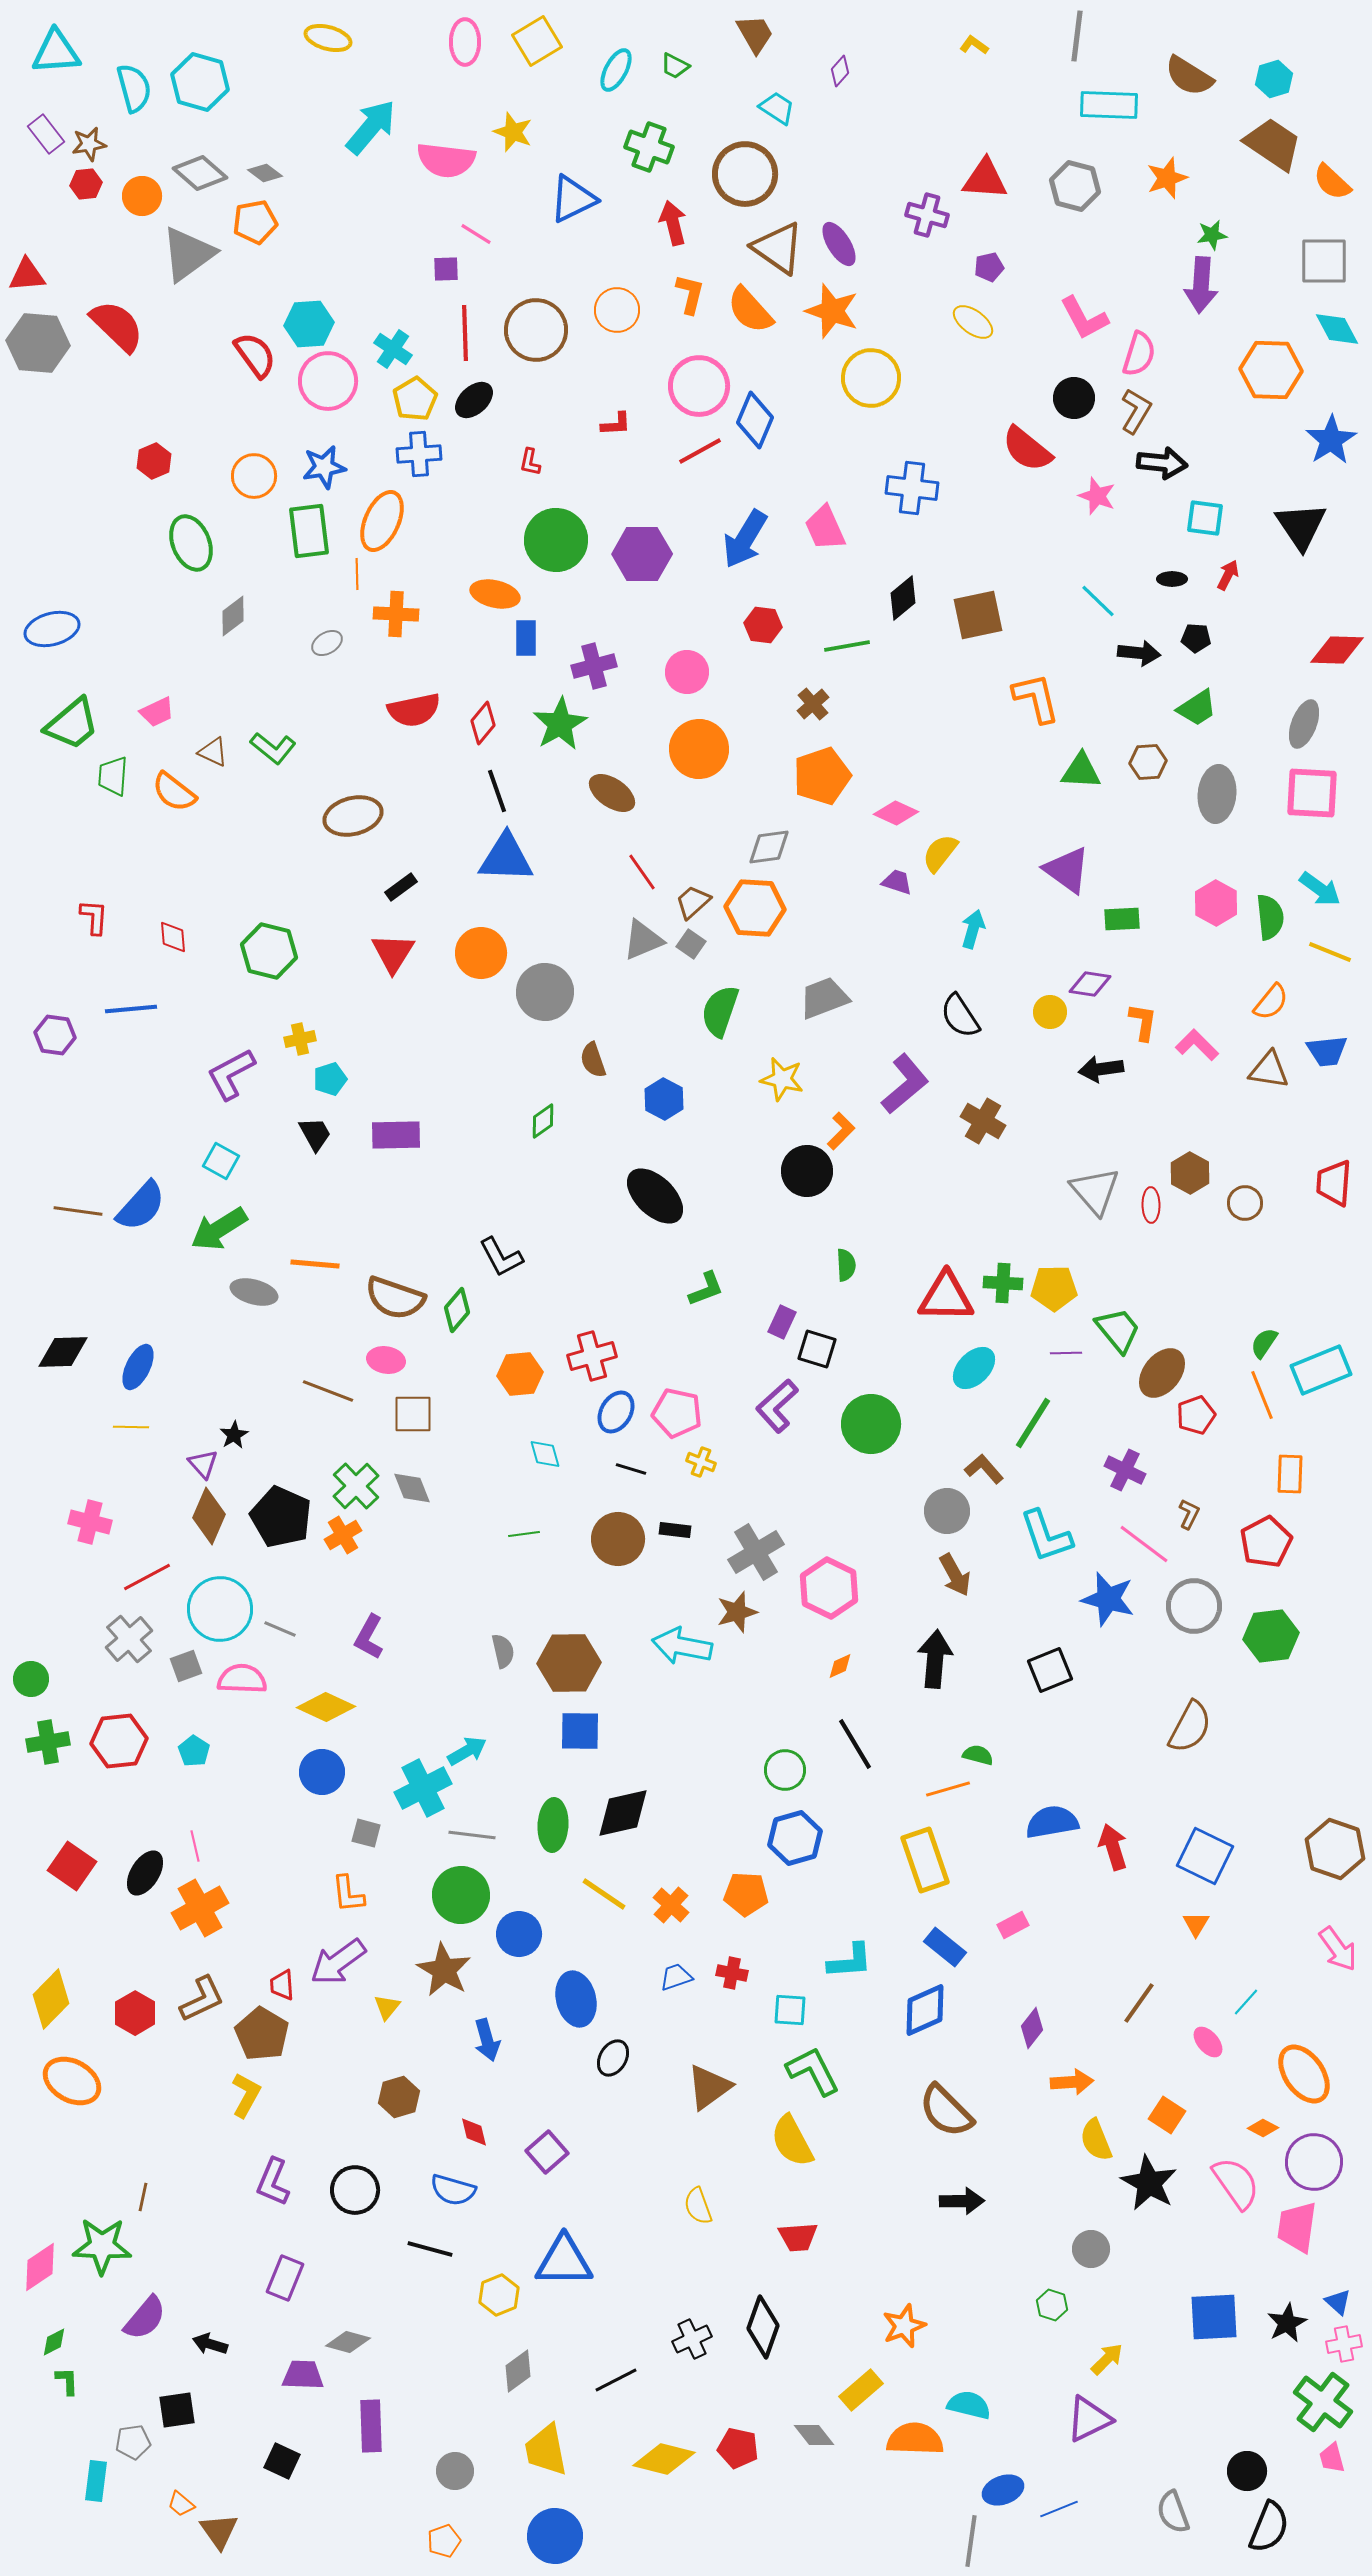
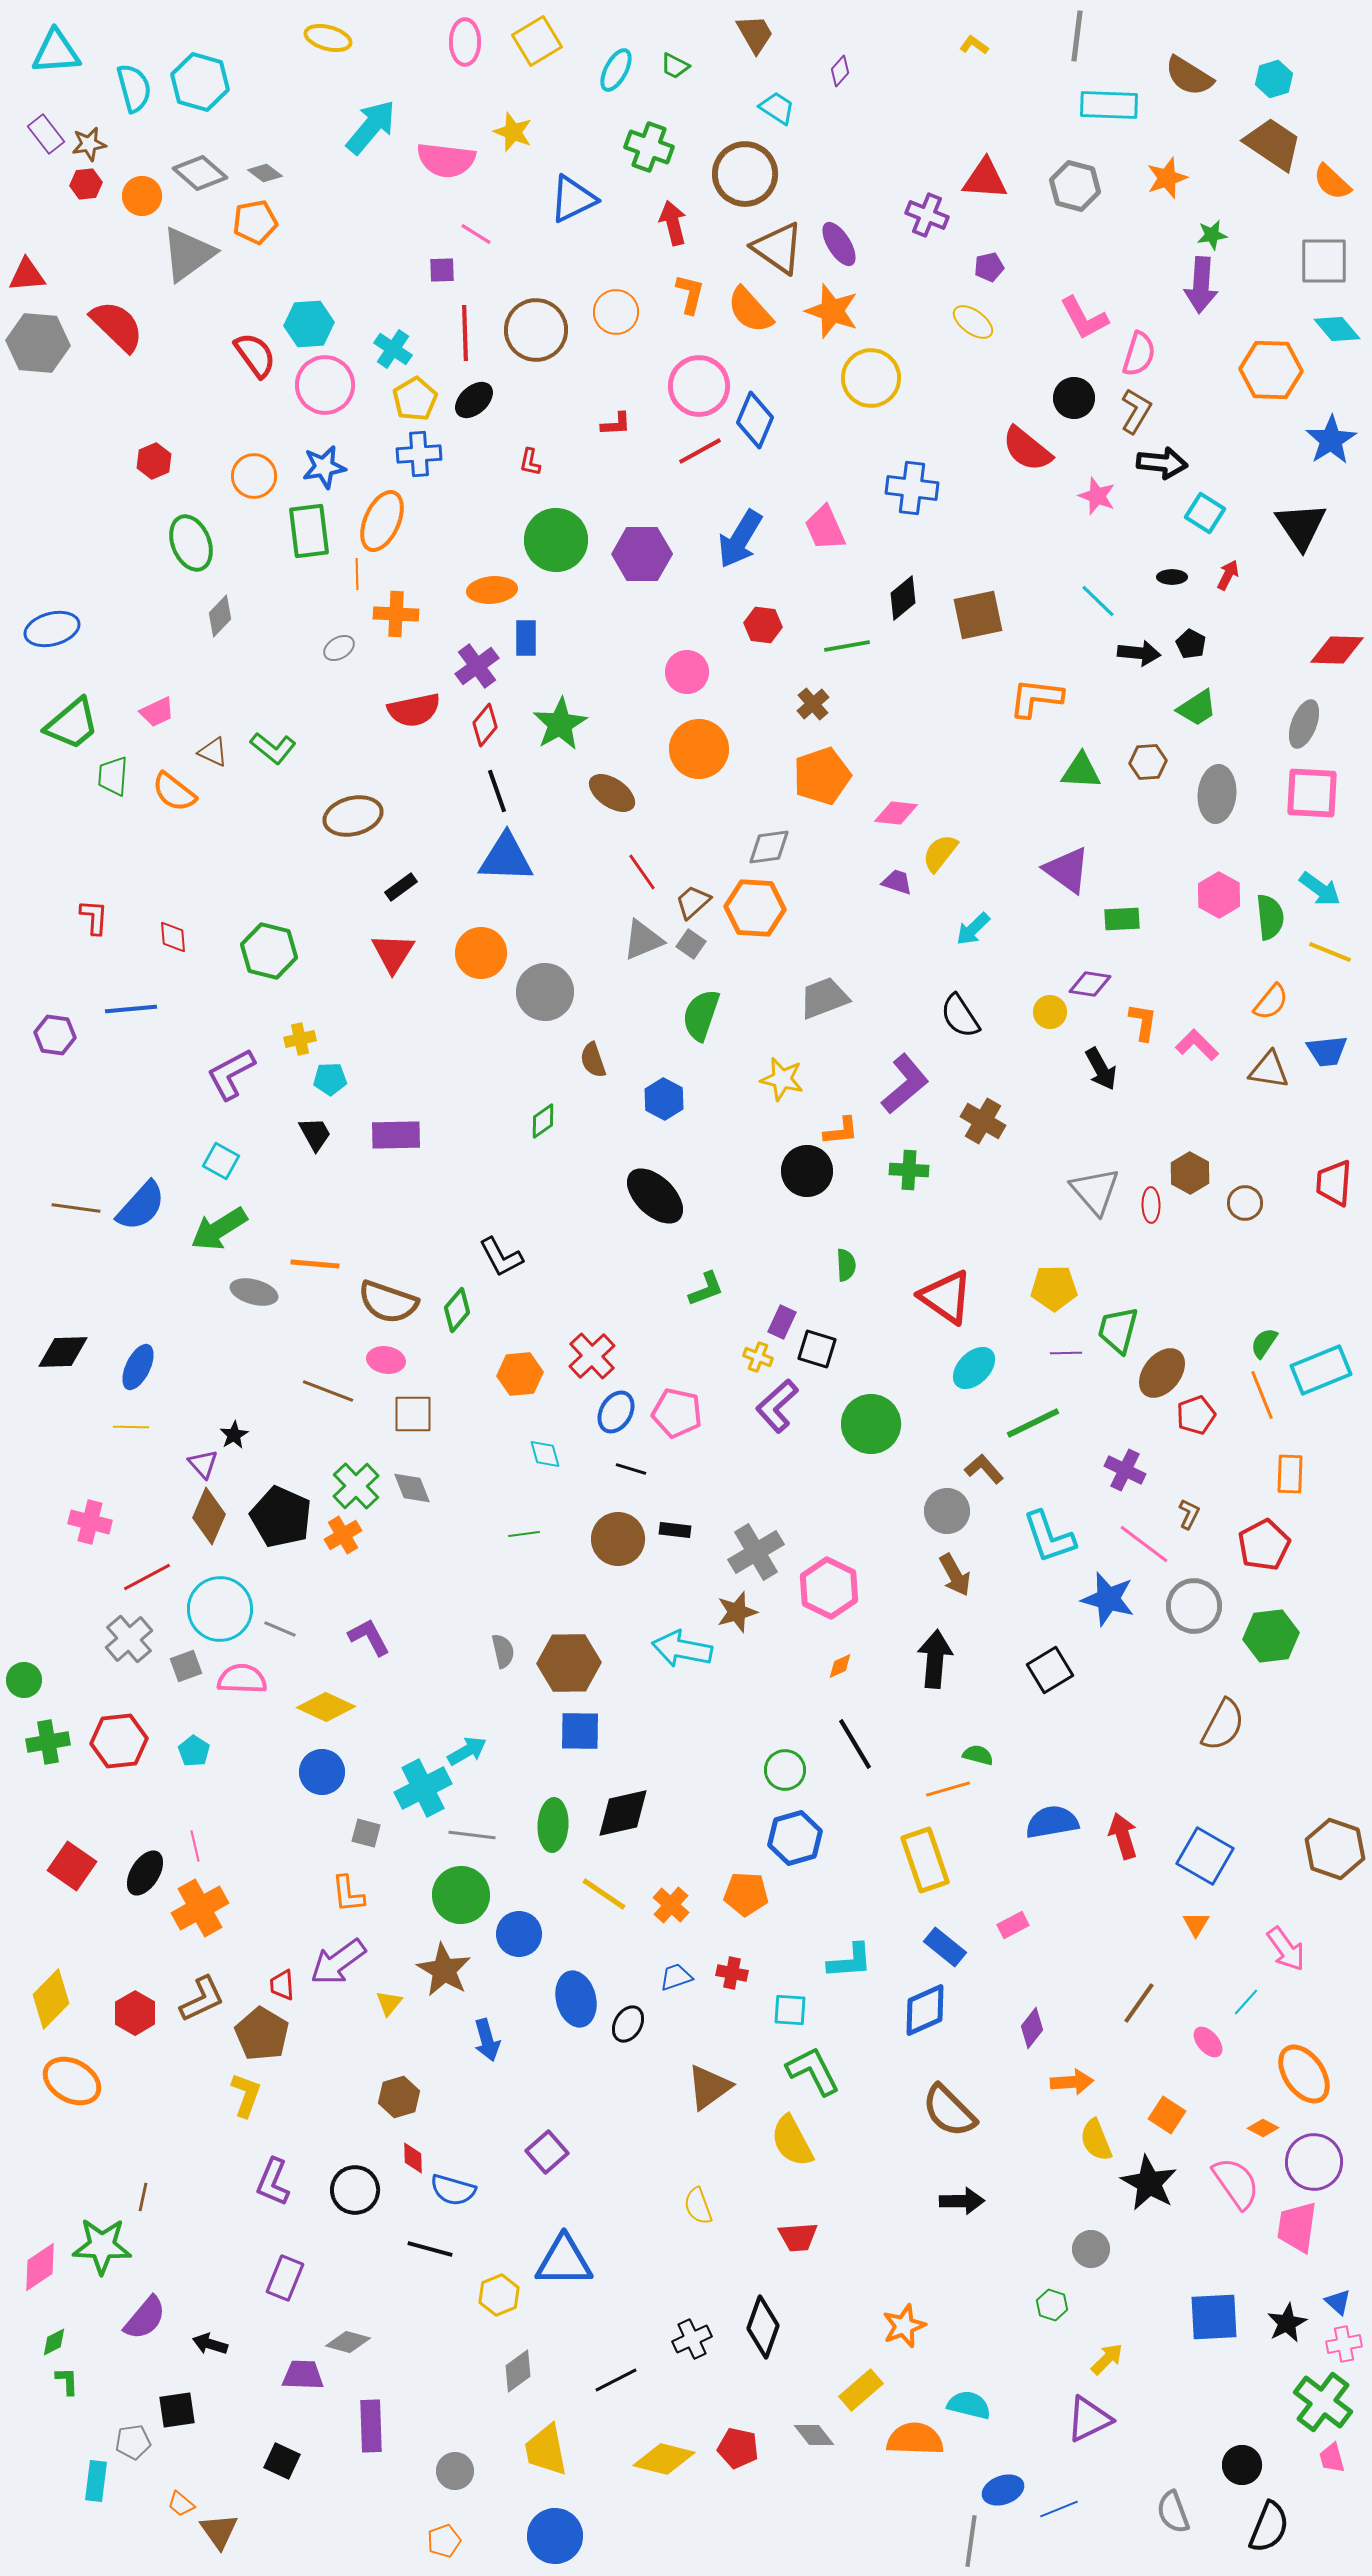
purple cross at (927, 215): rotated 6 degrees clockwise
purple square at (446, 269): moved 4 px left, 1 px down
orange circle at (617, 310): moved 1 px left, 2 px down
cyan diamond at (1337, 329): rotated 12 degrees counterclockwise
pink circle at (328, 381): moved 3 px left, 4 px down
cyan square at (1205, 518): moved 5 px up; rotated 24 degrees clockwise
blue arrow at (745, 539): moved 5 px left
black ellipse at (1172, 579): moved 2 px up
orange ellipse at (495, 594): moved 3 px left, 4 px up; rotated 18 degrees counterclockwise
gray diamond at (233, 616): moved 13 px left; rotated 9 degrees counterclockwise
black pentagon at (1196, 638): moved 5 px left, 6 px down; rotated 24 degrees clockwise
gray ellipse at (327, 643): moved 12 px right, 5 px down
purple cross at (594, 666): moved 117 px left; rotated 21 degrees counterclockwise
orange L-shape at (1036, 698): rotated 70 degrees counterclockwise
red diamond at (483, 723): moved 2 px right, 2 px down
pink diamond at (896, 813): rotated 18 degrees counterclockwise
pink hexagon at (1216, 903): moved 3 px right, 8 px up
cyan arrow at (973, 929): rotated 150 degrees counterclockwise
green semicircle at (720, 1011): moved 19 px left, 4 px down
black arrow at (1101, 1069): rotated 111 degrees counterclockwise
cyan pentagon at (330, 1079): rotated 16 degrees clockwise
orange L-shape at (841, 1131): rotated 39 degrees clockwise
brown line at (78, 1211): moved 2 px left, 3 px up
green cross at (1003, 1283): moved 94 px left, 113 px up
red triangle at (946, 1297): rotated 34 degrees clockwise
brown semicircle at (395, 1298): moved 7 px left, 4 px down
green trapezoid at (1118, 1330): rotated 126 degrees counterclockwise
red cross at (592, 1356): rotated 27 degrees counterclockwise
green line at (1033, 1423): rotated 32 degrees clockwise
yellow cross at (701, 1462): moved 57 px right, 105 px up
cyan L-shape at (1046, 1536): moved 3 px right, 1 px down
red pentagon at (1266, 1542): moved 2 px left, 3 px down
purple L-shape at (369, 1637): rotated 123 degrees clockwise
cyan arrow at (682, 1646): moved 3 px down
black square at (1050, 1670): rotated 9 degrees counterclockwise
green circle at (31, 1679): moved 7 px left, 1 px down
brown semicircle at (1190, 1727): moved 33 px right, 2 px up
red arrow at (1113, 1847): moved 10 px right, 11 px up
blue square at (1205, 1856): rotated 4 degrees clockwise
pink arrow at (1338, 1949): moved 52 px left
yellow triangle at (387, 2007): moved 2 px right, 4 px up
black ellipse at (613, 2058): moved 15 px right, 34 px up
yellow L-shape at (246, 2095): rotated 9 degrees counterclockwise
brown semicircle at (946, 2111): moved 3 px right
red diamond at (474, 2132): moved 61 px left, 26 px down; rotated 12 degrees clockwise
black circle at (1247, 2471): moved 5 px left, 6 px up
